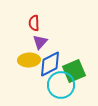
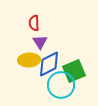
purple triangle: rotated 14 degrees counterclockwise
blue diamond: moved 1 px left
